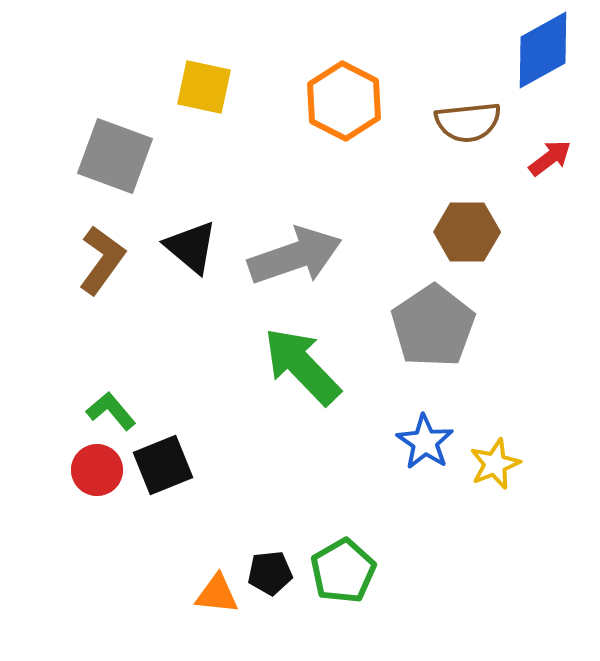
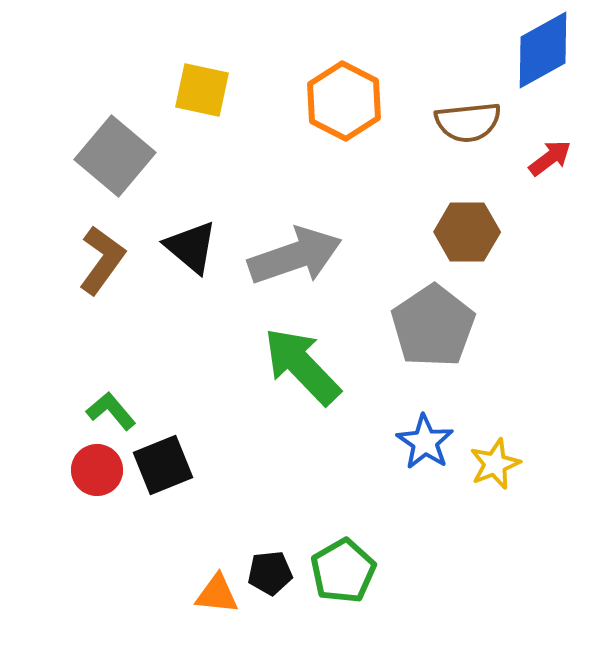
yellow square: moved 2 px left, 3 px down
gray square: rotated 20 degrees clockwise
